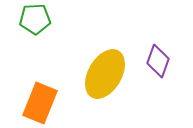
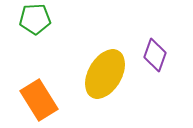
purple diamond: moved 3 px left, 6 px up
orange rectangle: moved 1 px left, 3 px up; rotated 54 degrees counterclockwise
